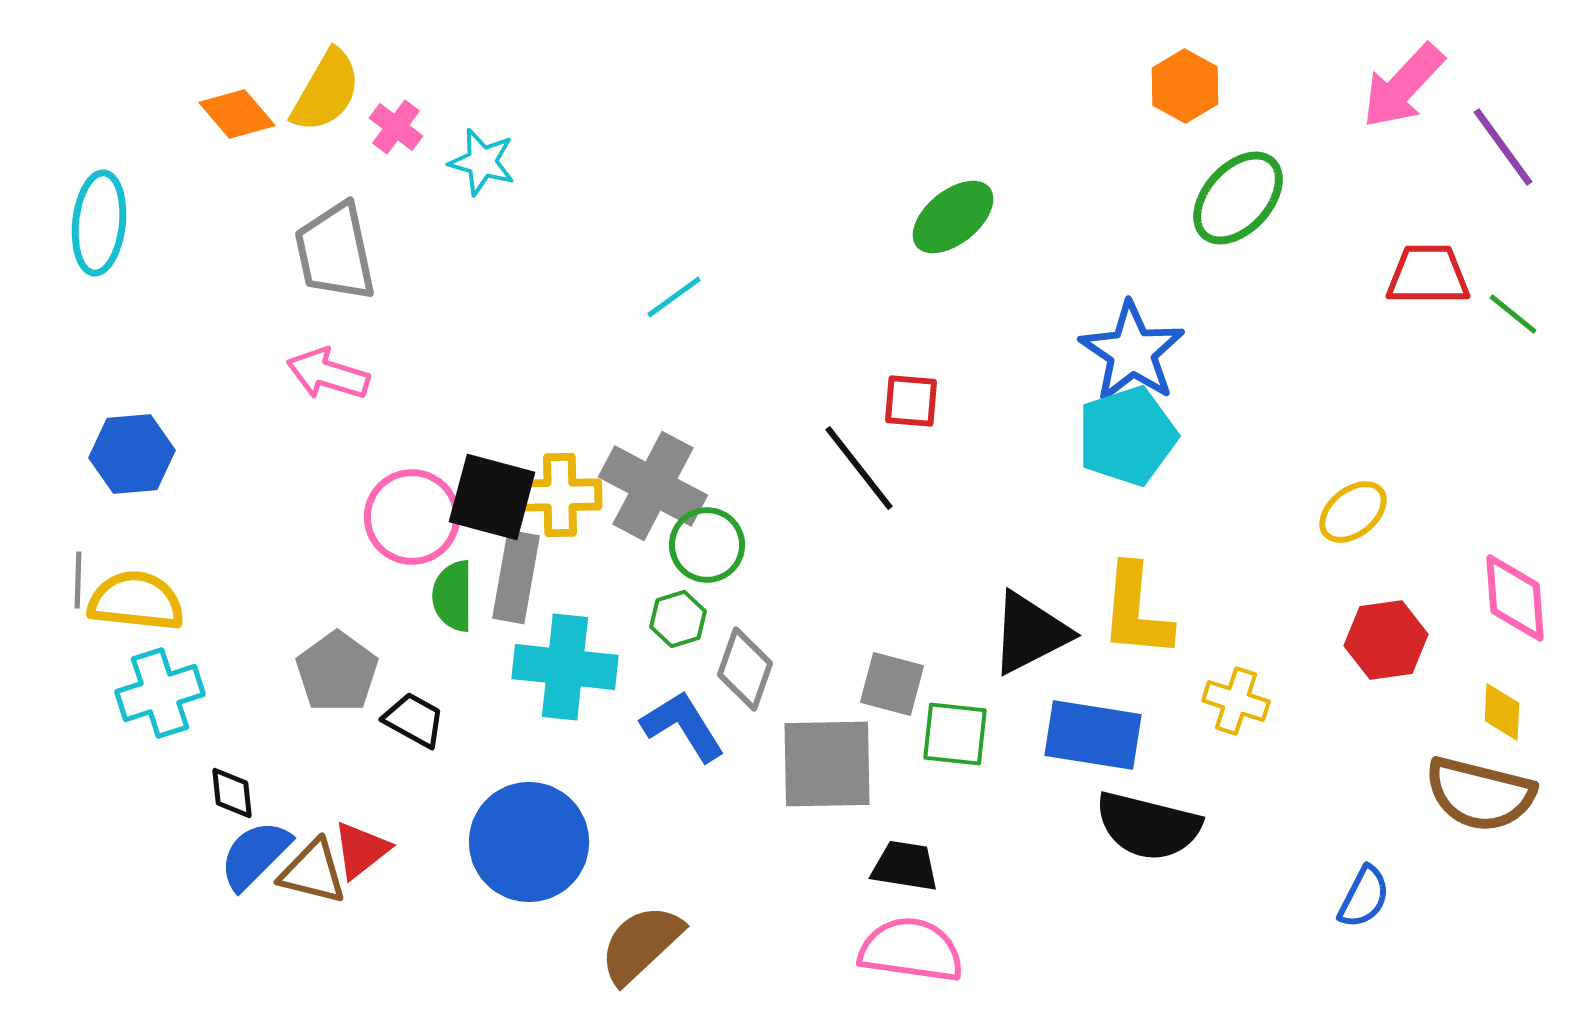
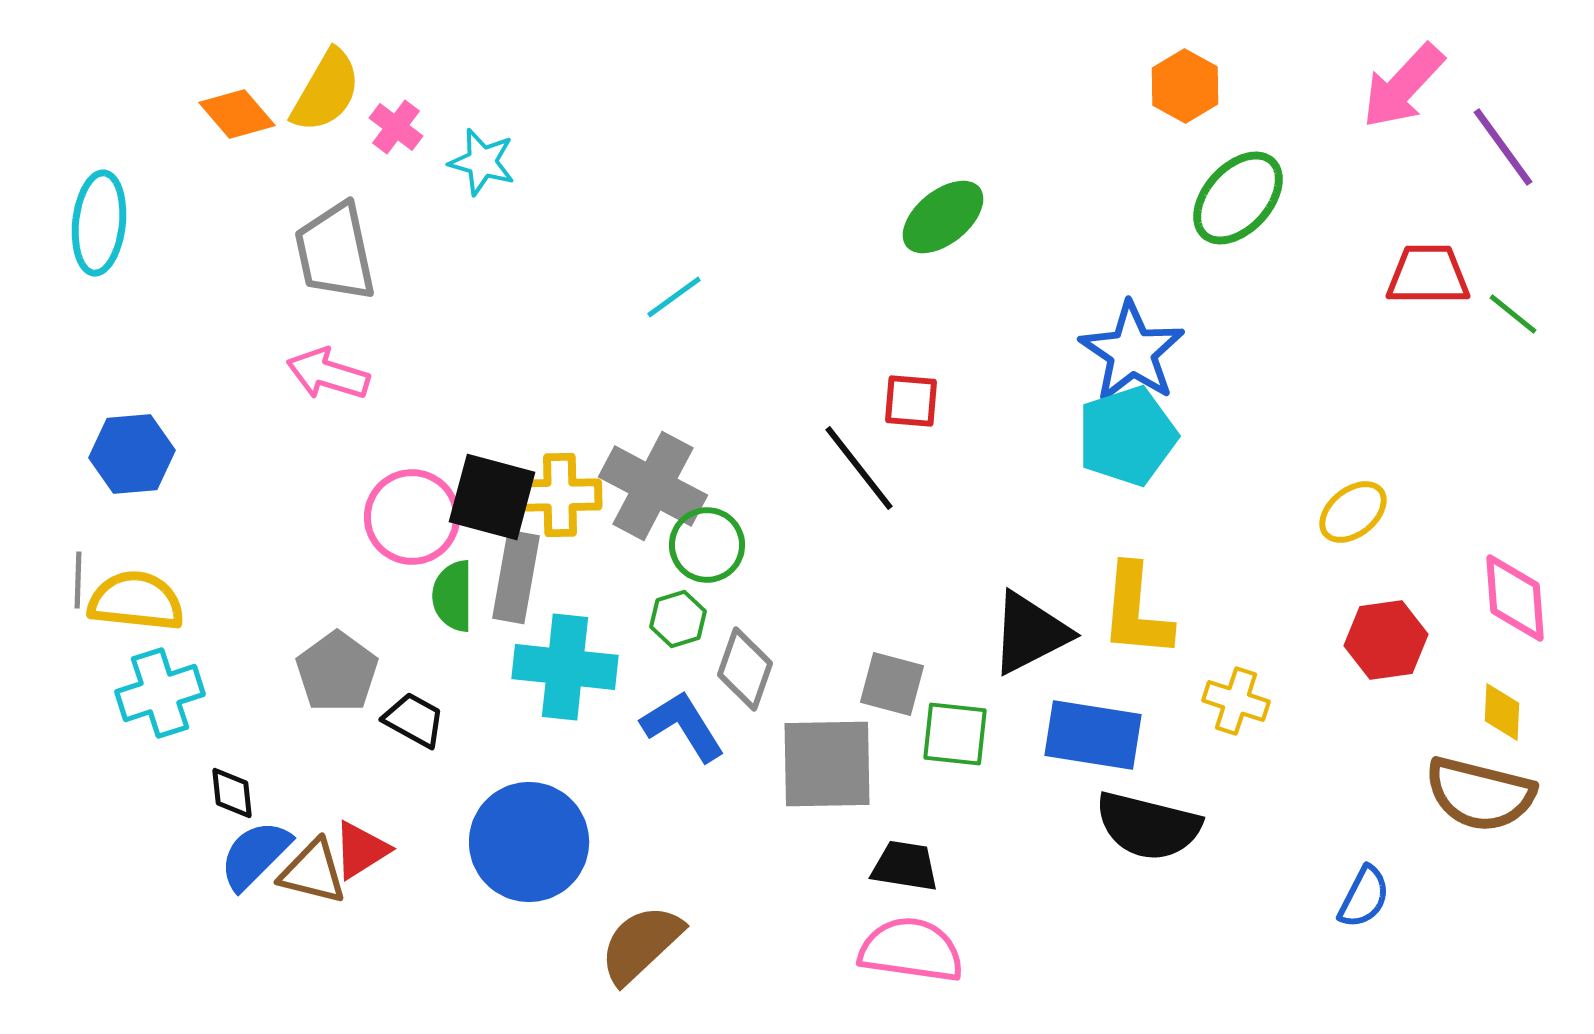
green ellipse at (953, 217): moved 10 px left
red triangle at (361, 850): rotated 6 degrees clockwise
